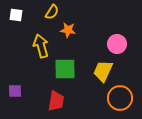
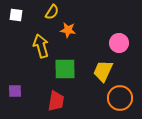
pink circle: moved 2 px right, 1 px up
